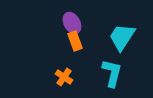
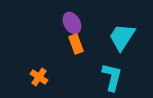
orange rectangle: moved 1 px right, 3 px down
cyan L-shape: moved 4 px down
orange cross: moved 25 px left
